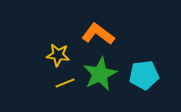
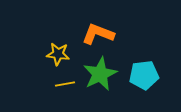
orange L-shape: rotated 16 degrees counterclockwise
yellow star: moved 1 px up
yellow line: moved 1 px down; rotated 12 degrees clockwise
